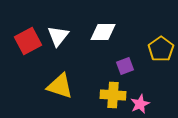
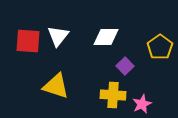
white diamond: moved 3 px right, 5 px down
red square: rotated 32 degrees clockwise
yellow pentagon: moved 1 px left, 2 px up
purple square: rotated 24 degrees counterclockwise
yellow triangle: moved 4 px left
pink star: moved 2 px right
